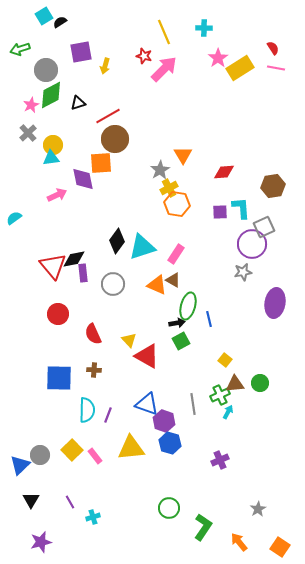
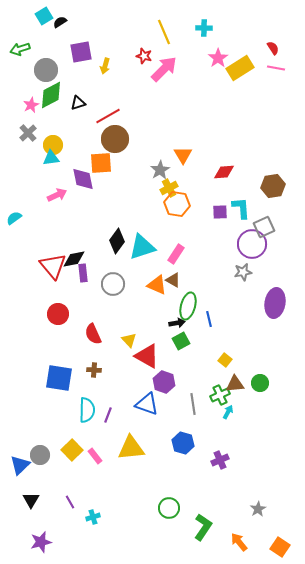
blue square at (59, 378): rotated 8 degrees clockwise
purple hexagon at (164, 421): moved 39 px up
blue hexagon at (170, 443): moved 13 px right
